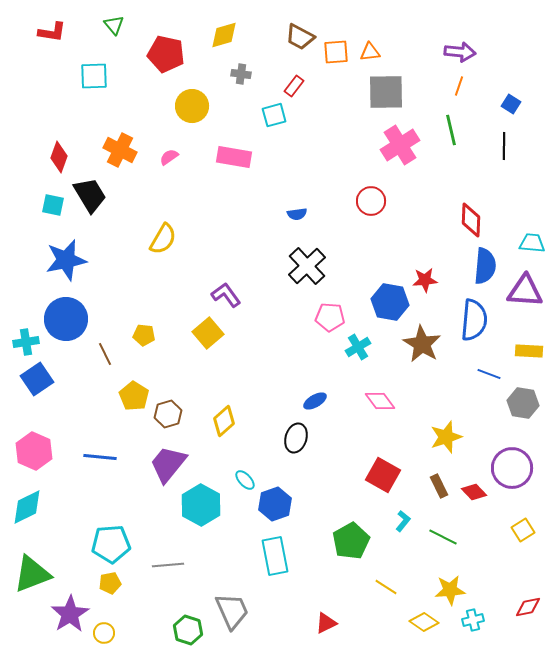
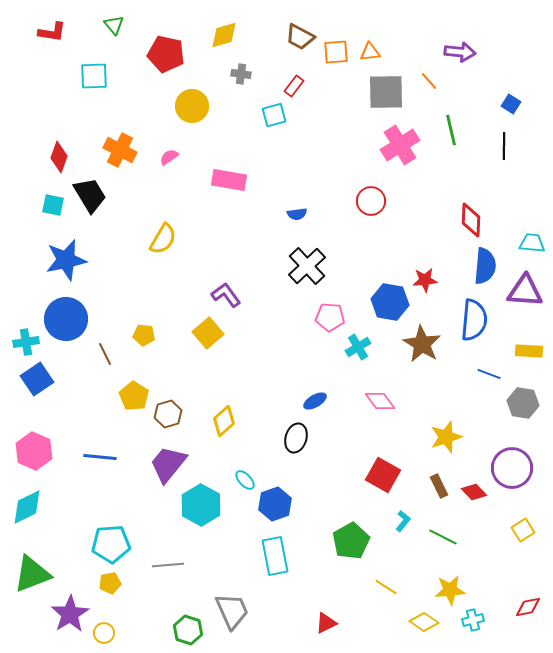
orange line at (459, 86): moved 30 px left, 5 px up; rotated 60 degrees counterclockwise
pink rectangle at (234, 157): moved 5 px left, 23 px down
